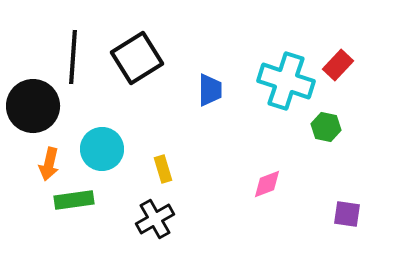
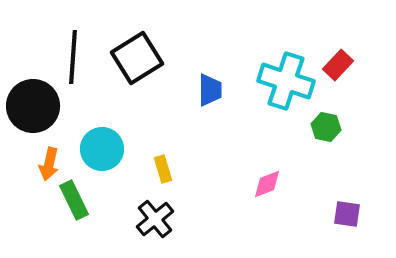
green rectangle: rotated 72 degrees clockwise
black cross: rotated 9 degrees counterclockwise
